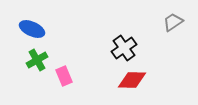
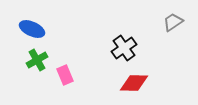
pink rectangle: moved 1 px right, 1 px up
red diamond: moved 2 px right, 3 px down
